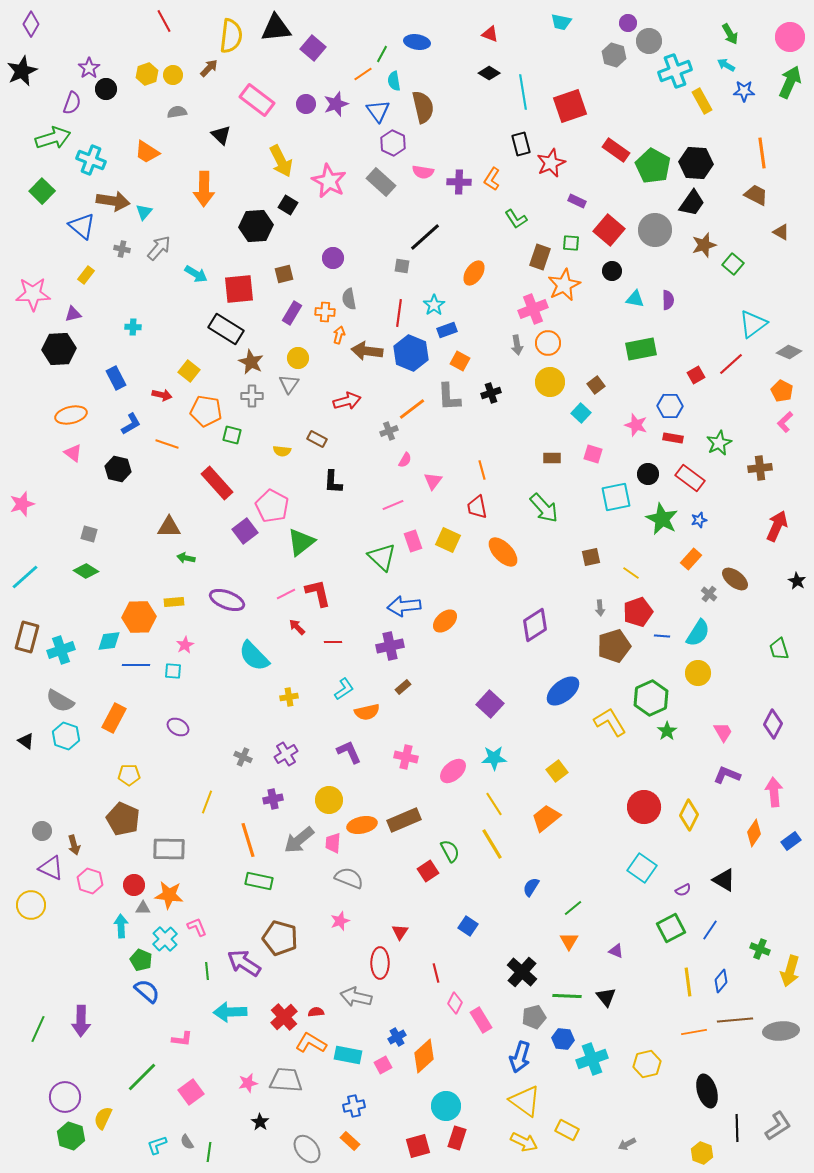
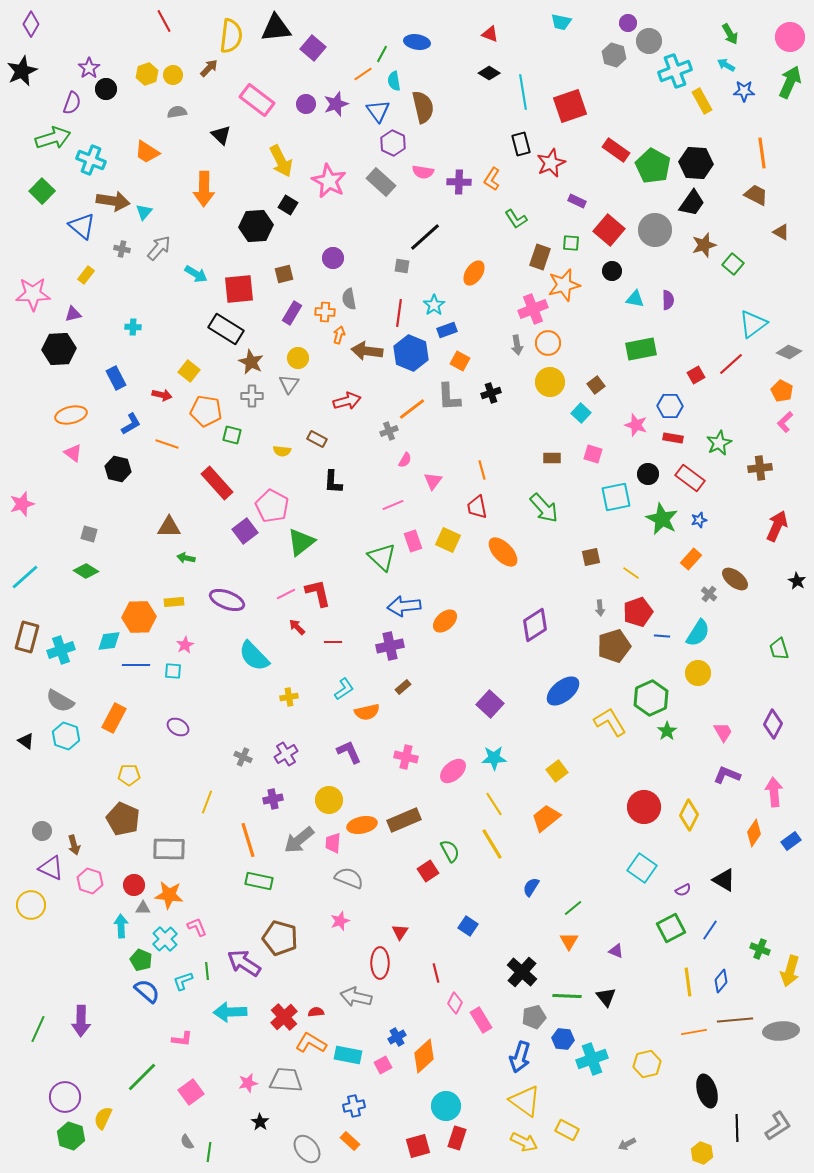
orange star at (564, 285): rotated 12 degrees clockwise
cyan L-shape at (157, 1145): moved 26 px right, 164 px up
